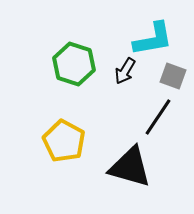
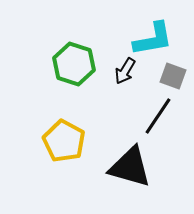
black line: moved 1 px up
